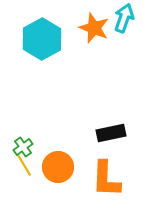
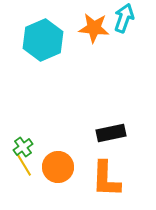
orange star: rotated 16 degrees counterclockwise
cyan hexagon: moved 1 px right, 1 px down; rotated 6 degrees clockwise
